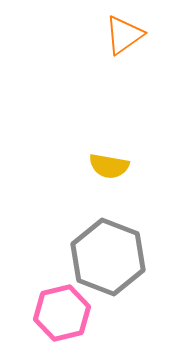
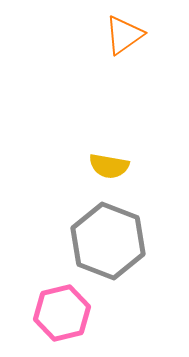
gray hexagon: moved 16 px up
